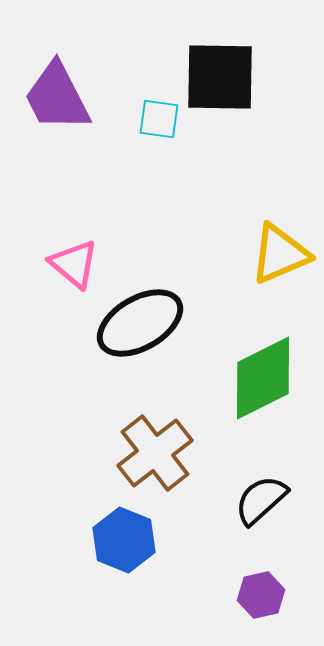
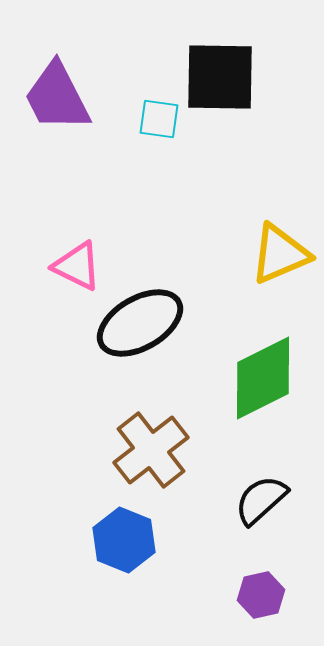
pink triangle: moved 3 px right, 2 px down; rotated 14 degrees counterclockwise
brown cross: moved 4 px left, 3 px up
